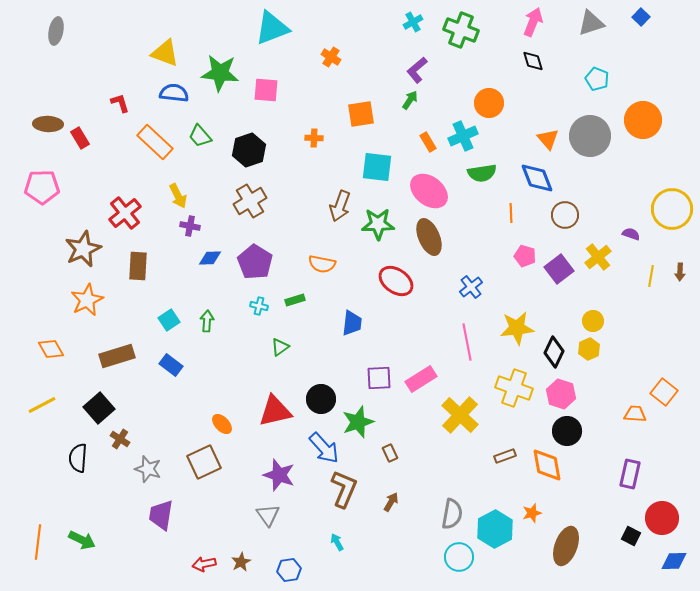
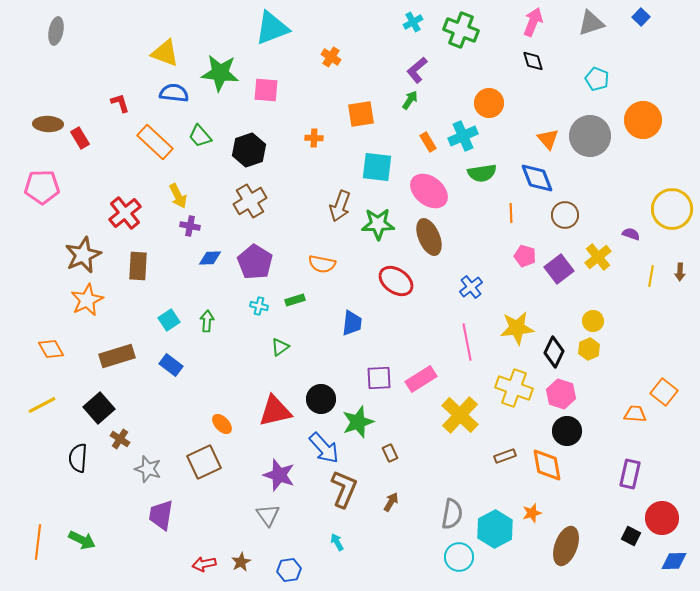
brown star at (83, 249): moved 6 px down
